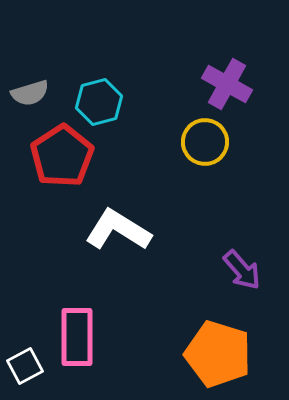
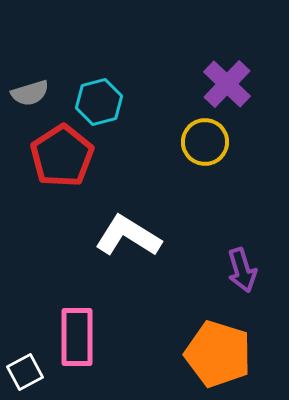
purple cross: rotated 15 degrees clockwise
white L-shape: moved 10 px right, 6 px down
purple arrow: rotated 24 degrees clockwise
white square: moved 6 px down
